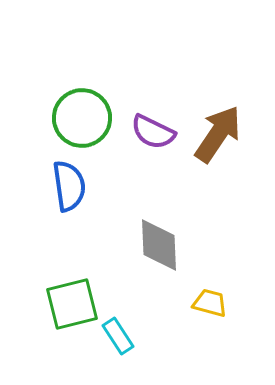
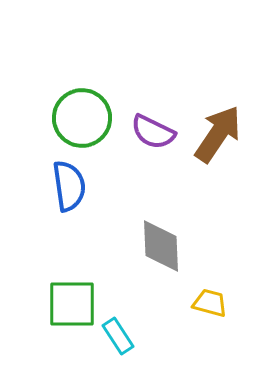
gray diamond: moved 2 px right, 1 px down
green square: rotated 14 degrees clockwise
